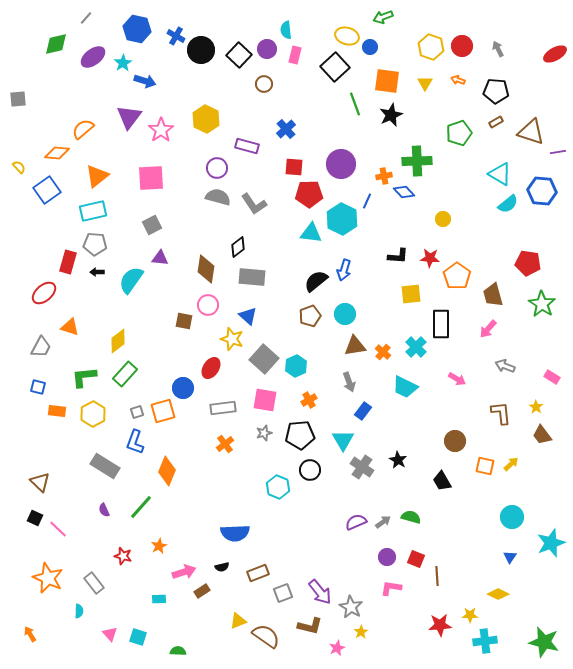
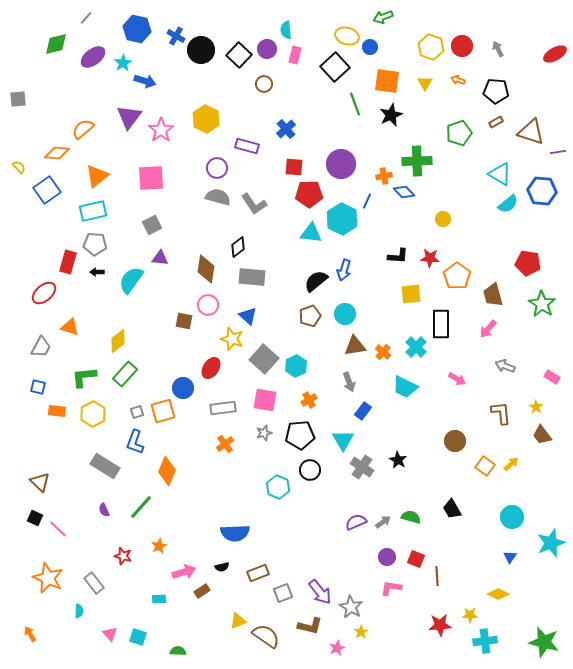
orange square at (485, 466): rotated 24 degrees clockwise
black trapezoid at (442, 481): moved 10 px right, 28 px down
